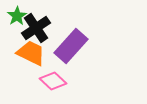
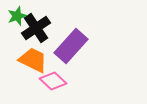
green star: rotated 12 degrees clockwise
orange trapezoid: moved 2 px right, 7 px down
